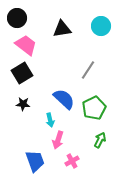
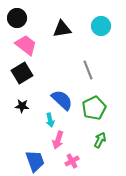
gray line: rotated 54 degrees counterclockwise
blue semicircle: moved 2 px left, 1 px down
black star: moved 1 px left, 2 px down
